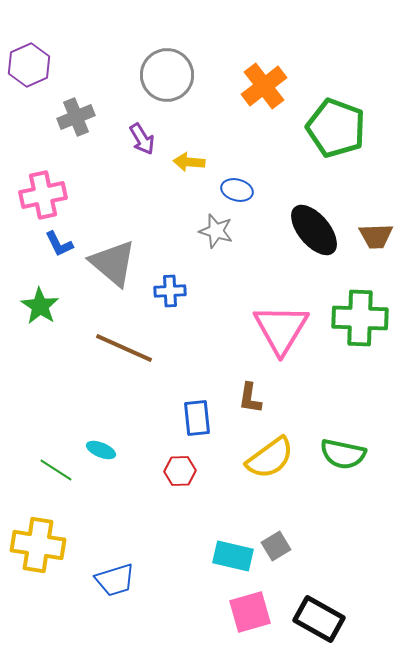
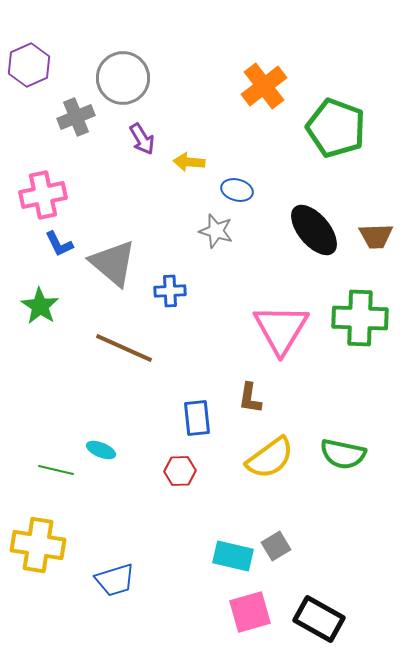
gray circle: moved 44 px left, 3 px down
green line: rotated 20 degrees counterclockwise
